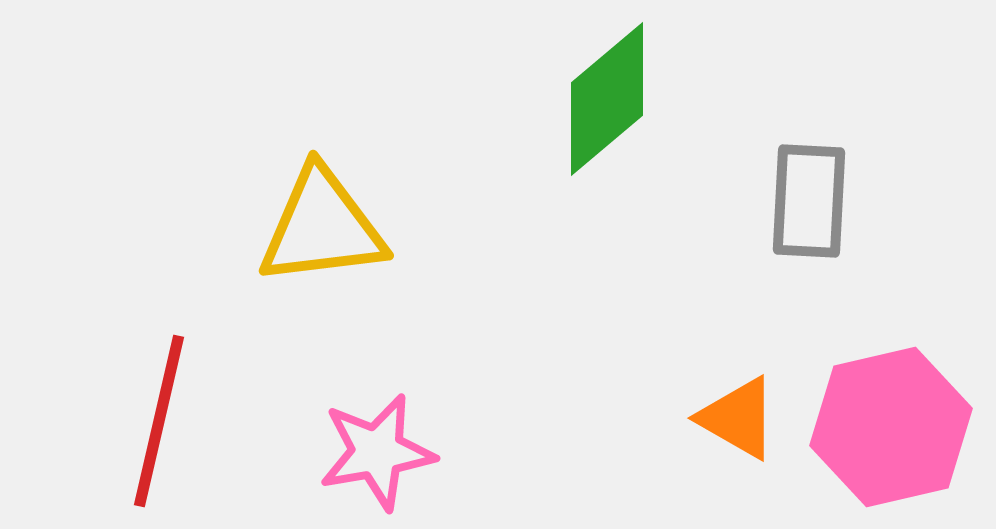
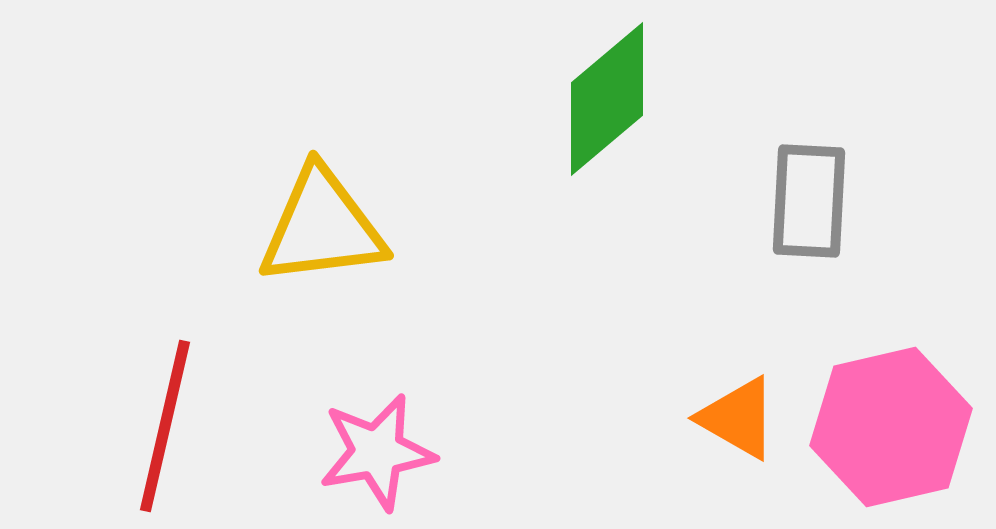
red line: moved 6 px right, 5 px down
